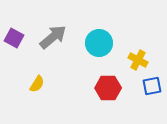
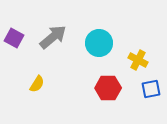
blue square: moved 1 px left, 3 px down
